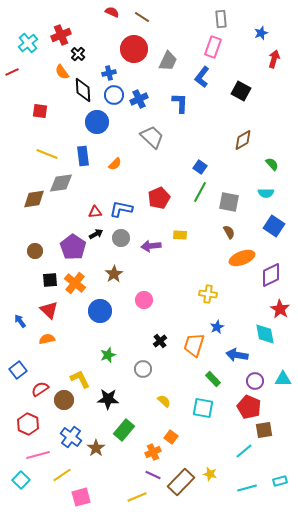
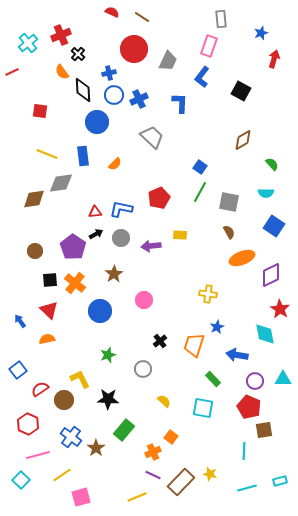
pink rectangle at (213, 47): moved 4 px left, 1 px up
cyan line at (244, 451): rotated 48 degrees counterclockwise
